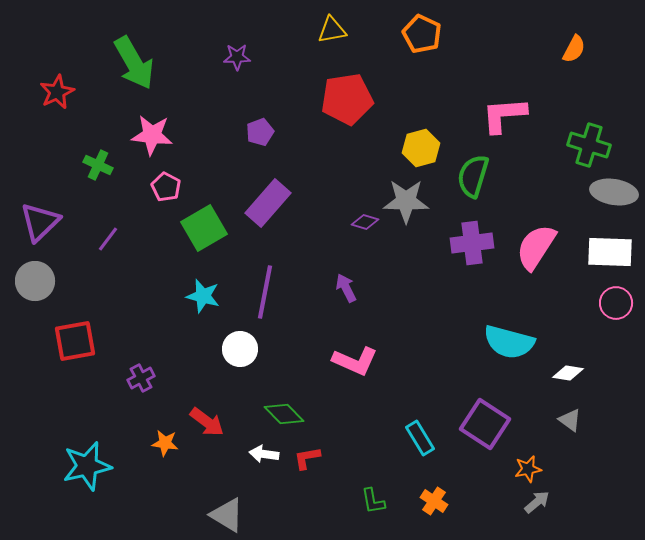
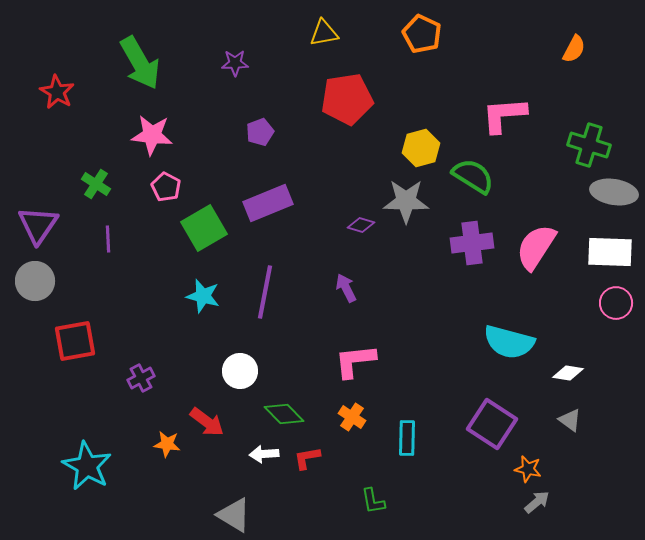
yellow triangle at (332, 30): moved 8 px left, 3 px down
purple star at (237, 57): moved 2 px left, 6 px down
green arrow at (134, 63): moved 6 px right
red star at (57, 92): rotated 16 degrees counterclockwise
green cross at (98, 165): moved 2 px left, 19 px down; rotated 8 degrees clockwise
green semicircle at (473, 176): rotated 105 degrees clockwise
purple rectangle at (268, 203): rotated 27 degrees clockwise
purple triangle at (40, 222): moved 2 px left, 3 px down; rotated 12 degrees counterclockwise
purple diamond at (365, 222): moved 4 px left, 3 px down
purple line at (108, 239): rotated 40 degrees counterclockwise
white circle at (240, 349): moved 22 px down
pink L-shape at (355, 361): rotated 150 degrees clockwise
purple square at (485, 424): moved 7 px right
cyan rectangle at (420, 438): moved 13 px left; rotated 32 degrees clockwise
orange star at (165, 443): moved 2 px right, 1 px down
white arrow at (264, 454): rotated 12 degrees counterclockwise
cyan star at (87, 466): rotated 30 degrees counterclockwise
orange star at (528, 469): rotated 24 degrees clockwise
orange cross at (434, 501): moved 82 px left, 84 px up
gray triangle at (227, 515): moved 7 px right
